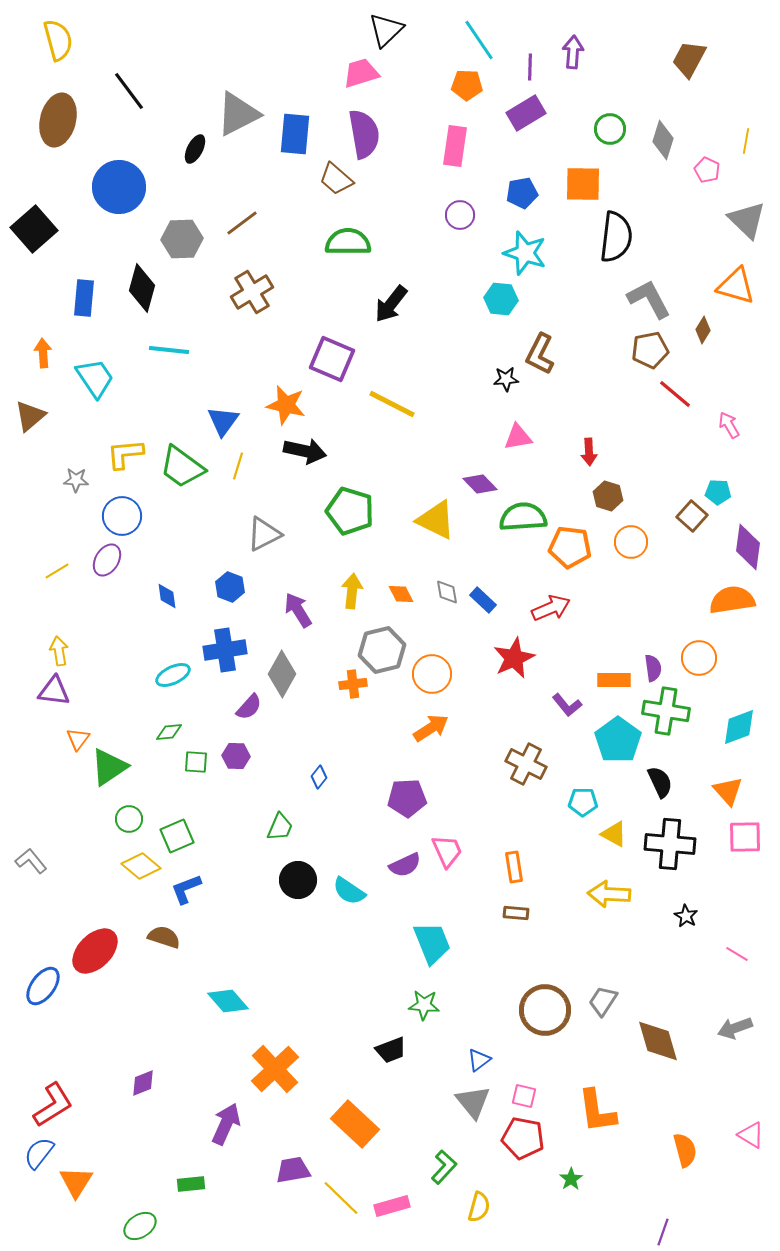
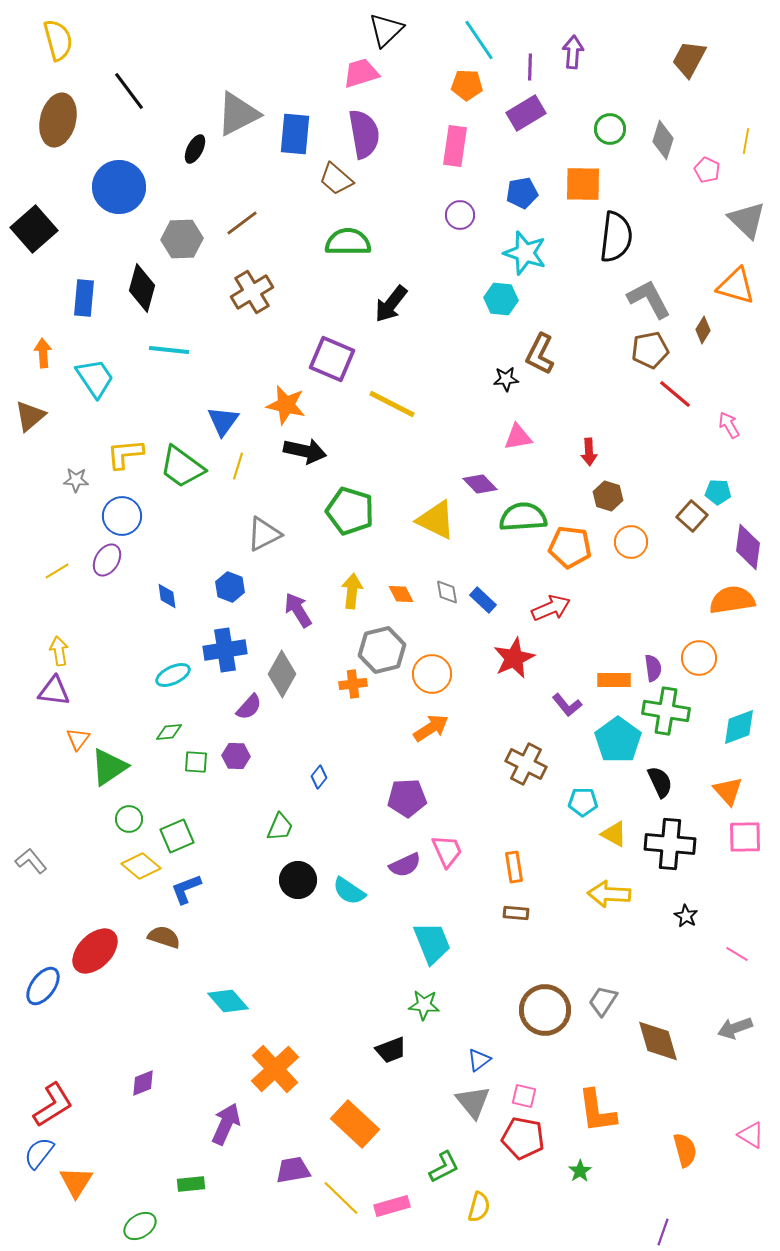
green L-shape at (444, 1167): rotated 20 degrees clockwise
green star at (571, 1179): moved 9 px right, 8 px up
